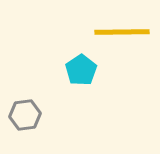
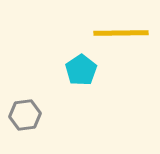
yellow line: moved 1 px left, 1 px down
